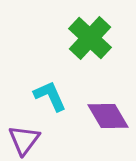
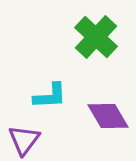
green cross: moved 6 px right, 1 px up
cyan L-shape: rotated 111 degrees clockwise
